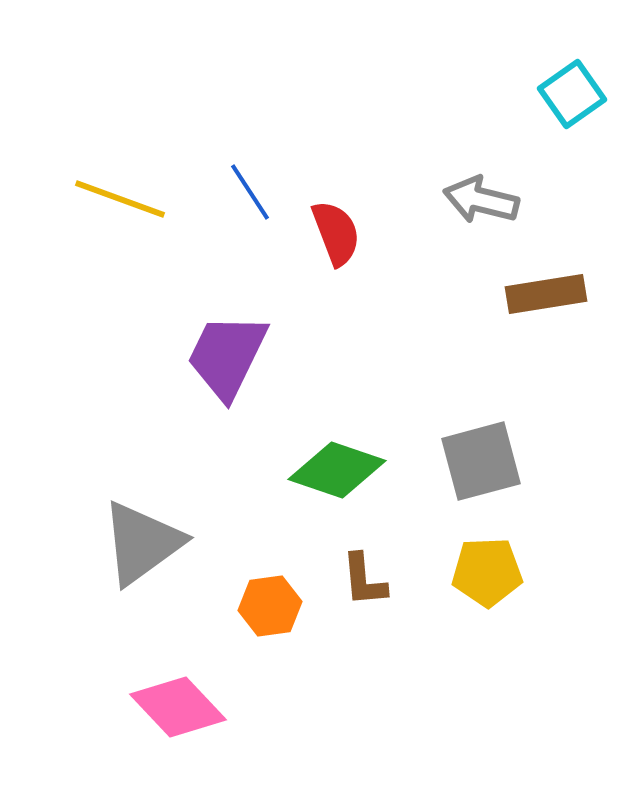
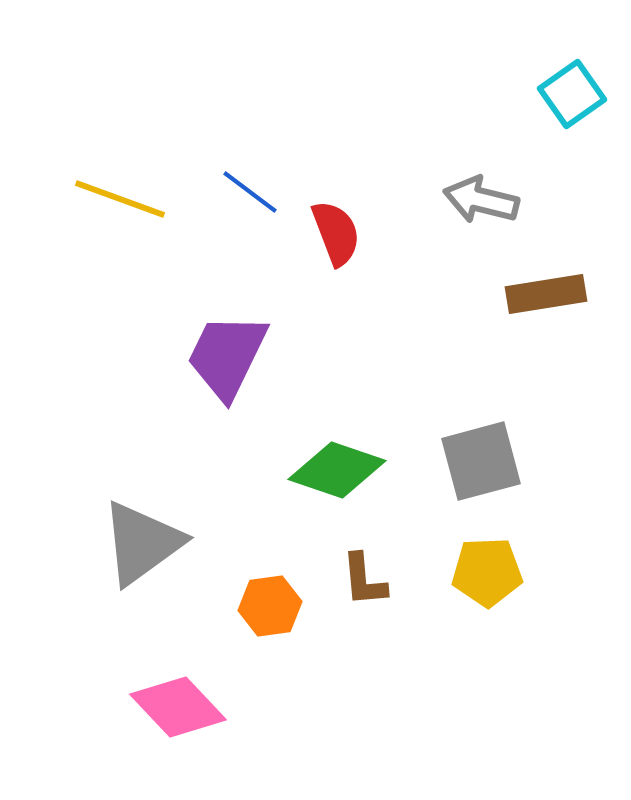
blue line: rotated 20 degrees counterclockwise
